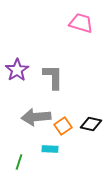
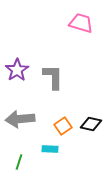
gray arrow: moved 16 px left, 2 px down
